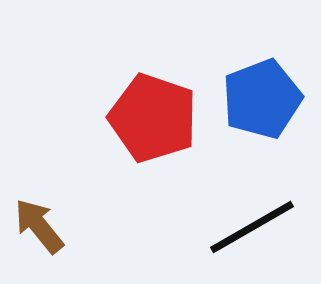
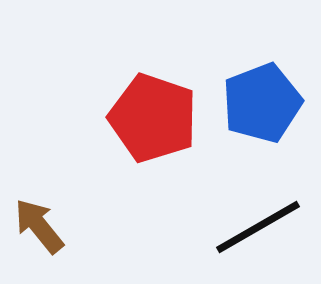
blue pentagon: moved 4 px down
black line: moved 6 px right
